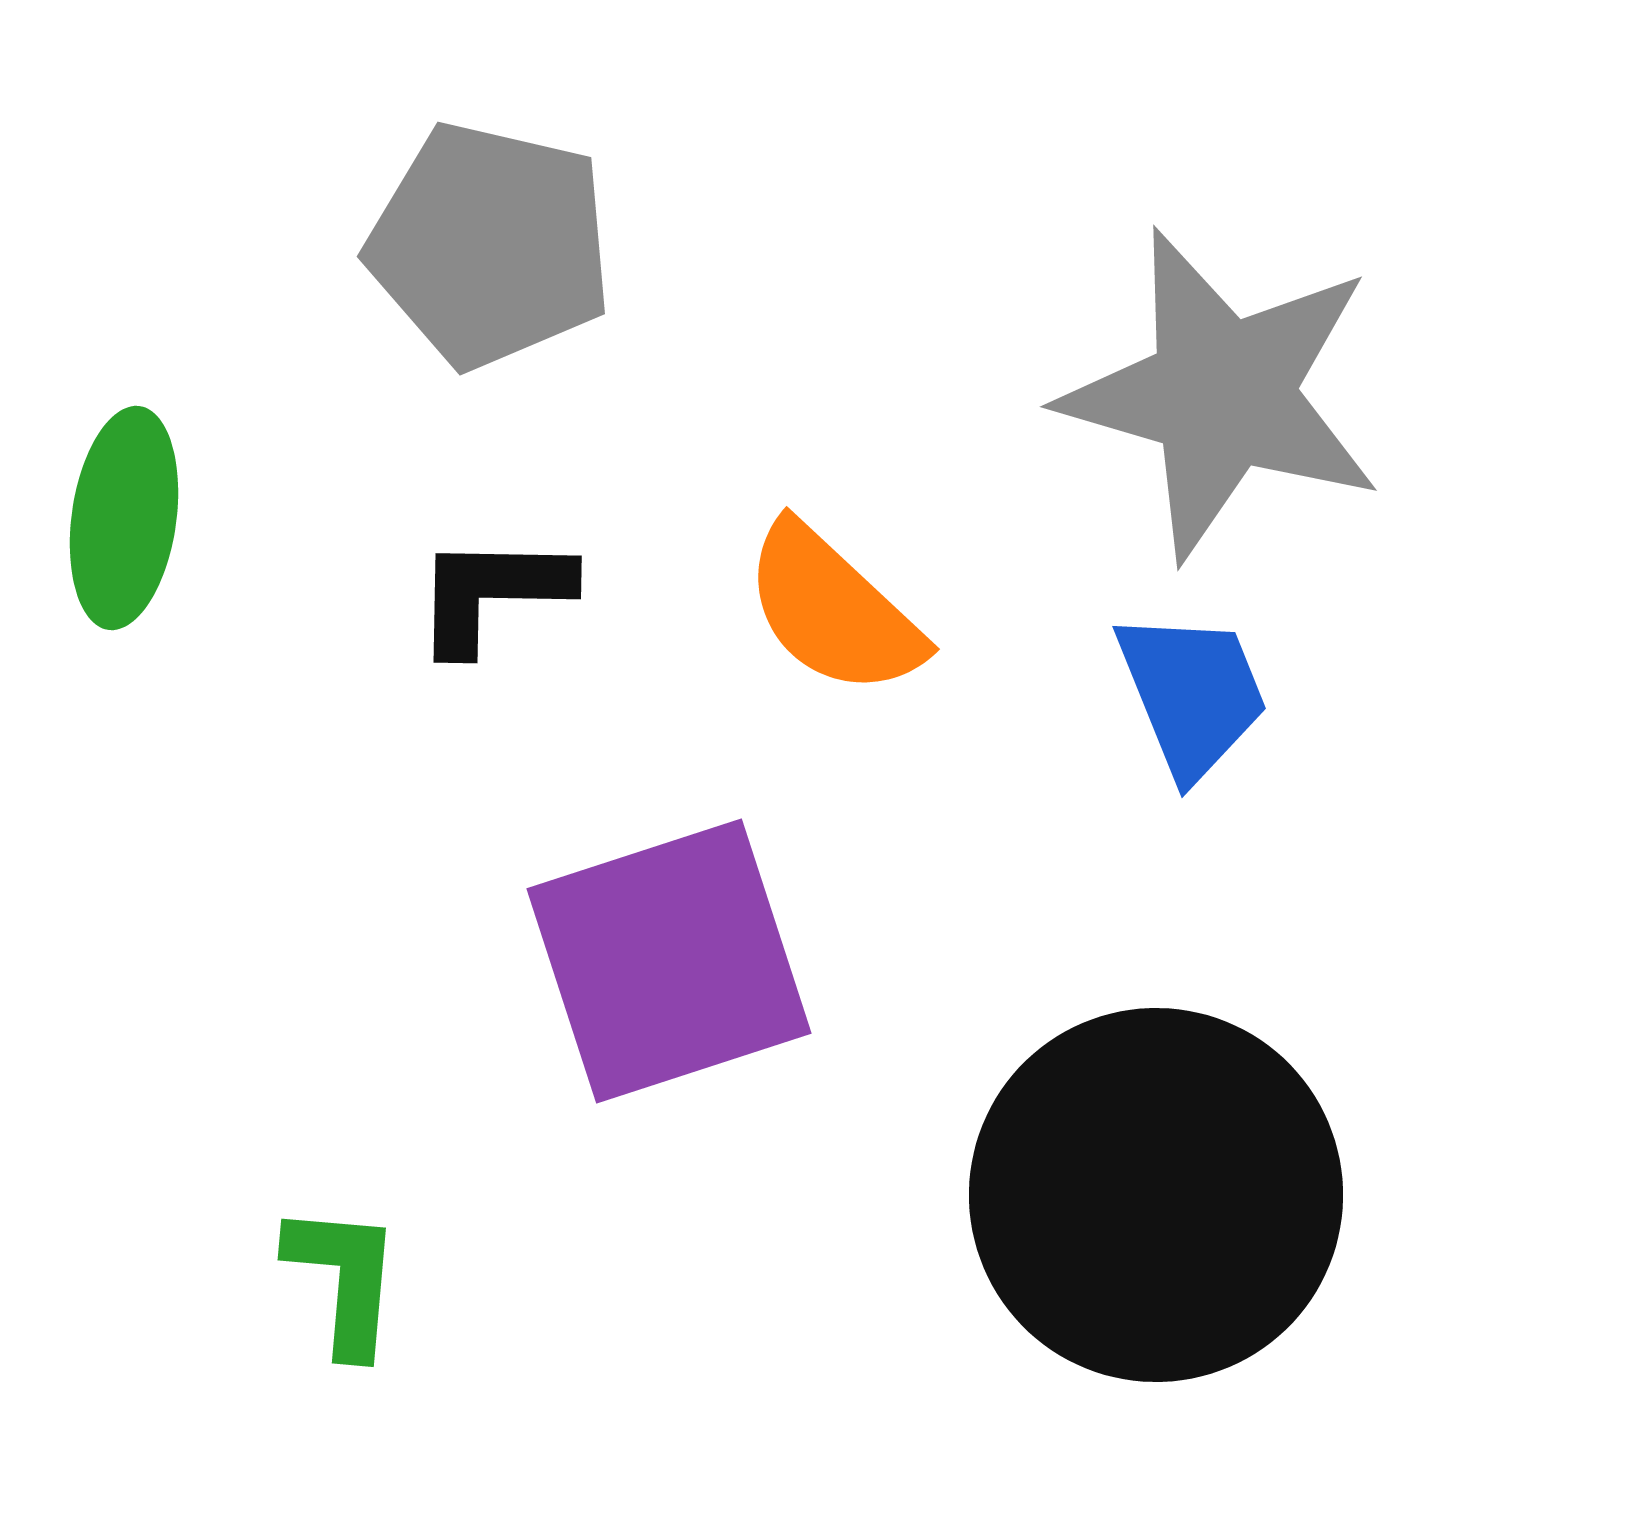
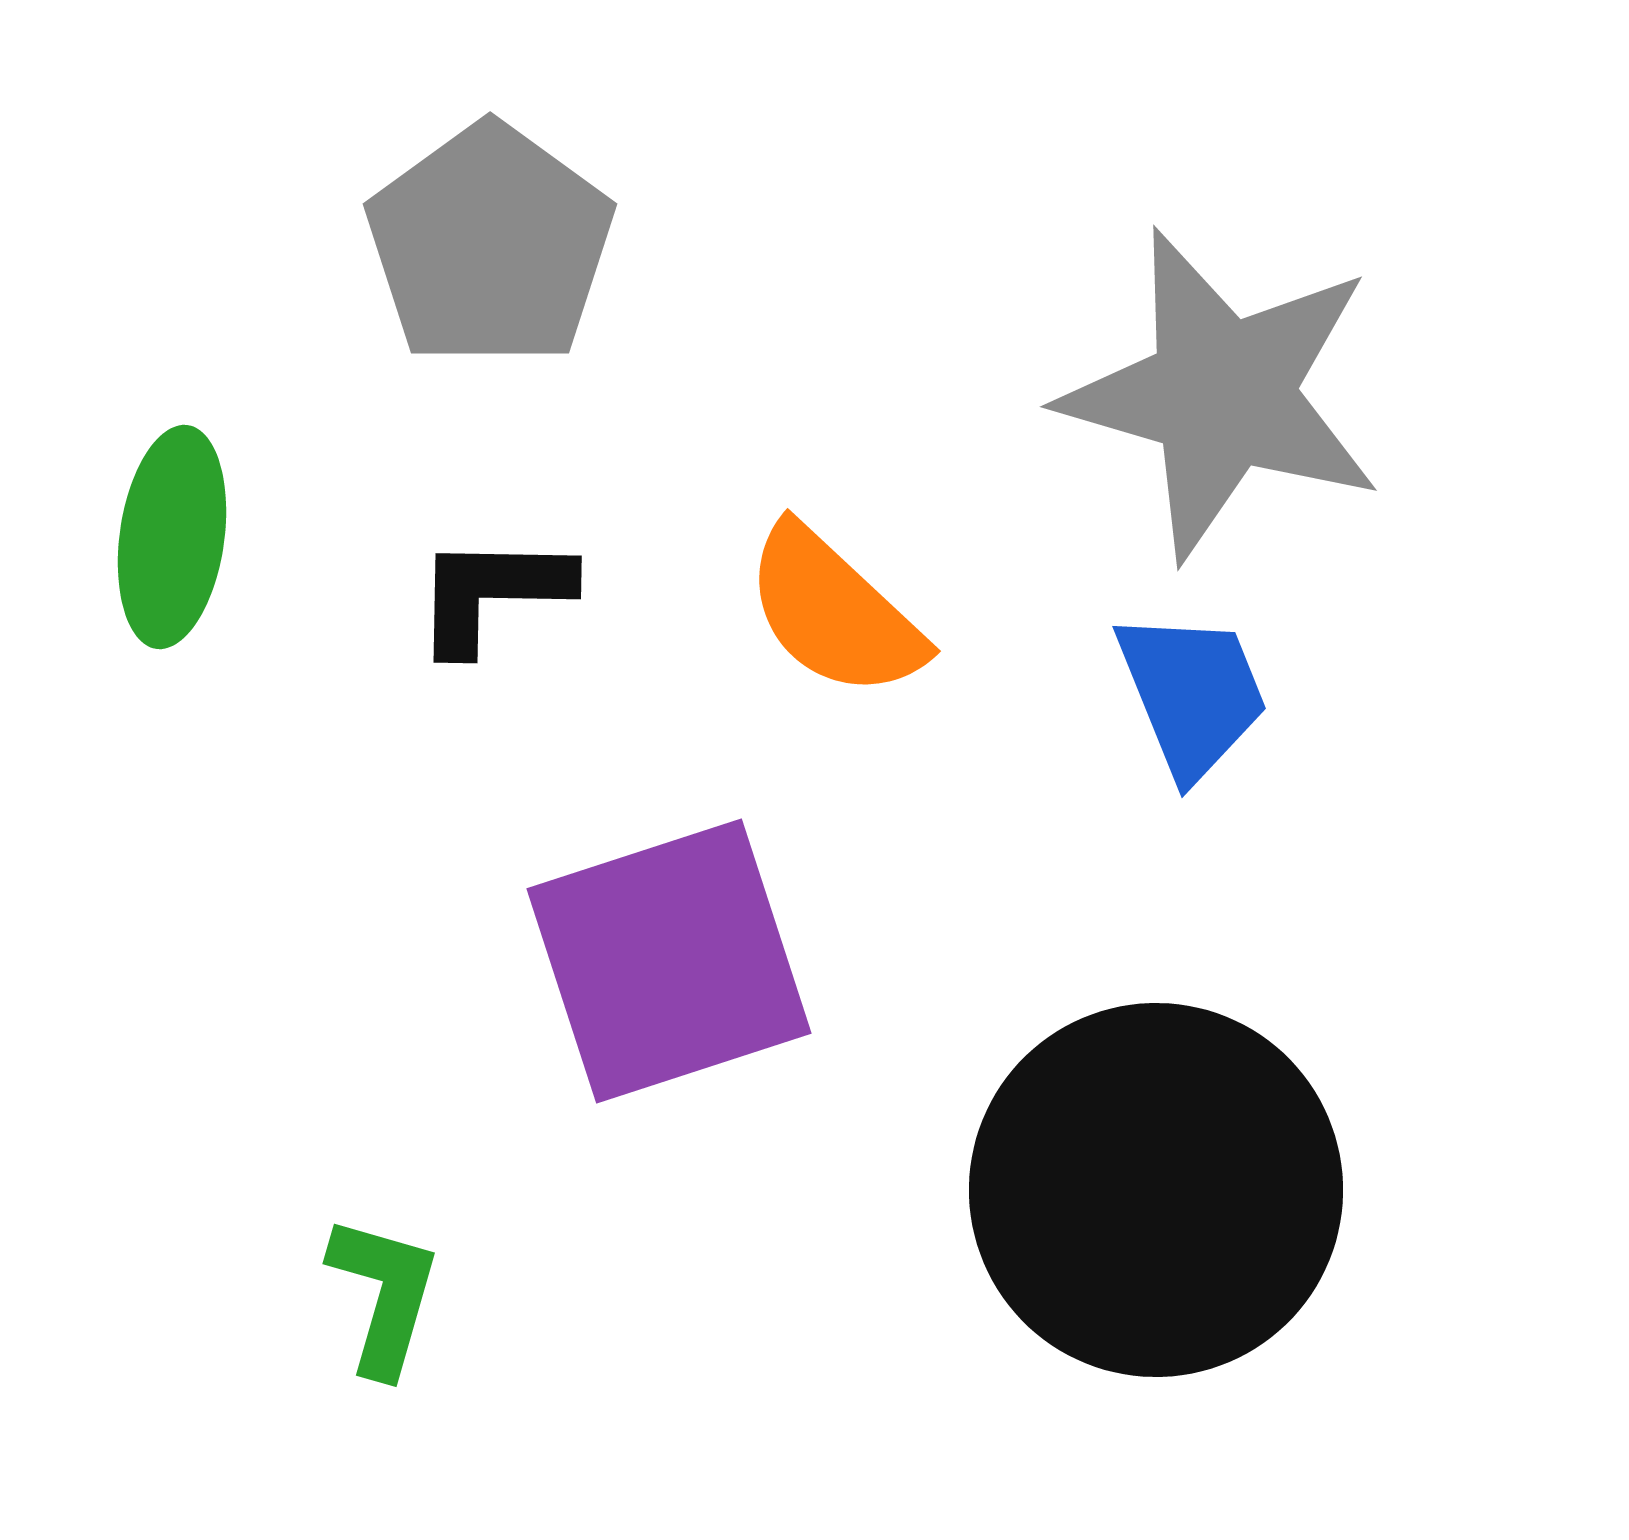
gray pentagon: rotated 23 degrees clockwise
green ellipse: moved 48 px right, 19 px down
orange semicircle: moved 1 px right, 2 px down
black circle: moved 5 px up
green L-shape: moved 40 px right, 16 px down; rotated 11 degrees clockwise
